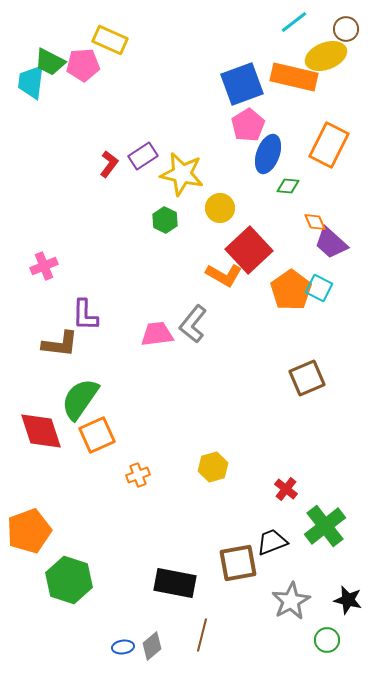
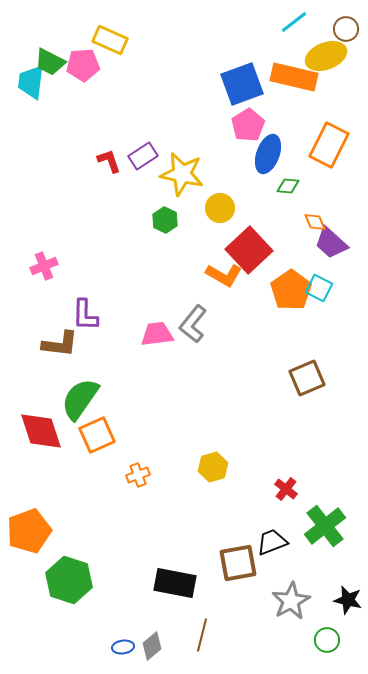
red L-shape at (109, 164): moved 3 px up; rotated 56 degrees counterclockwise
